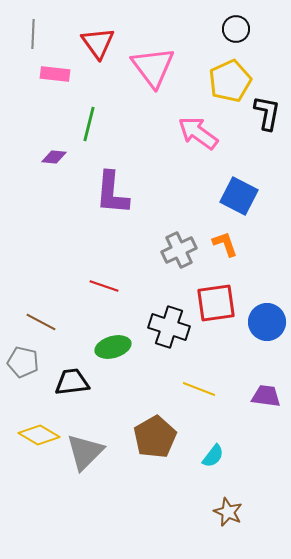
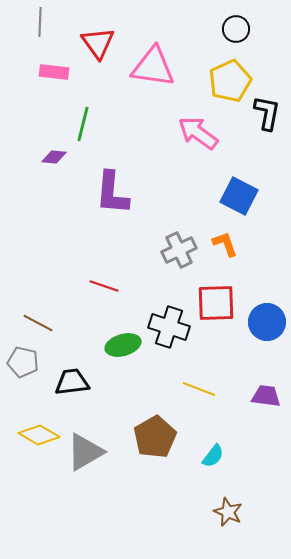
gray line: moved 7 px right, 12 px up
pink triangle: rotated 45 degrees counterclockwise
pink rectangle: moved 1 px left, 2 px up
green line: moved 6 px left
red square: rotated 6 degrees clockwise
brown line: moved 3 px left, 1 px down
green ellipse: moved 10 px right, 2 px up
gray triangle: rotated 15 degrees clockwise
